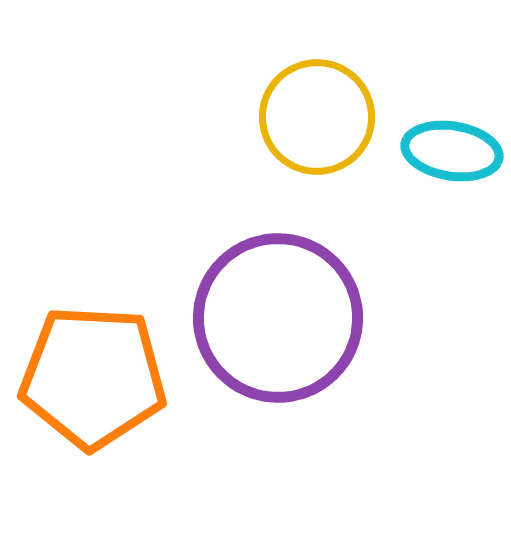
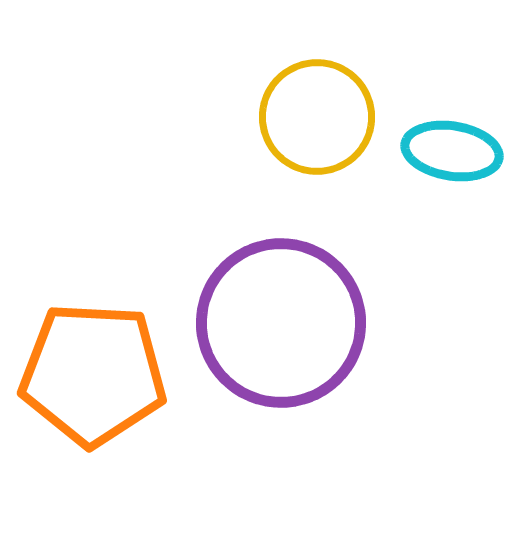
purple circle: moved 3 px right, 5 px down
orange pentagon: moved 3 px up
